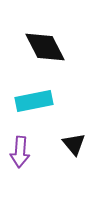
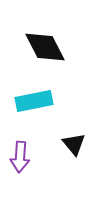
purple arrow: moved 5 px down
